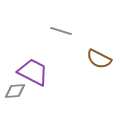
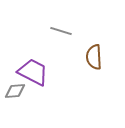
brown semicircle: moved 5 px left, 2 px up; rotated 60 degrees clockwise
